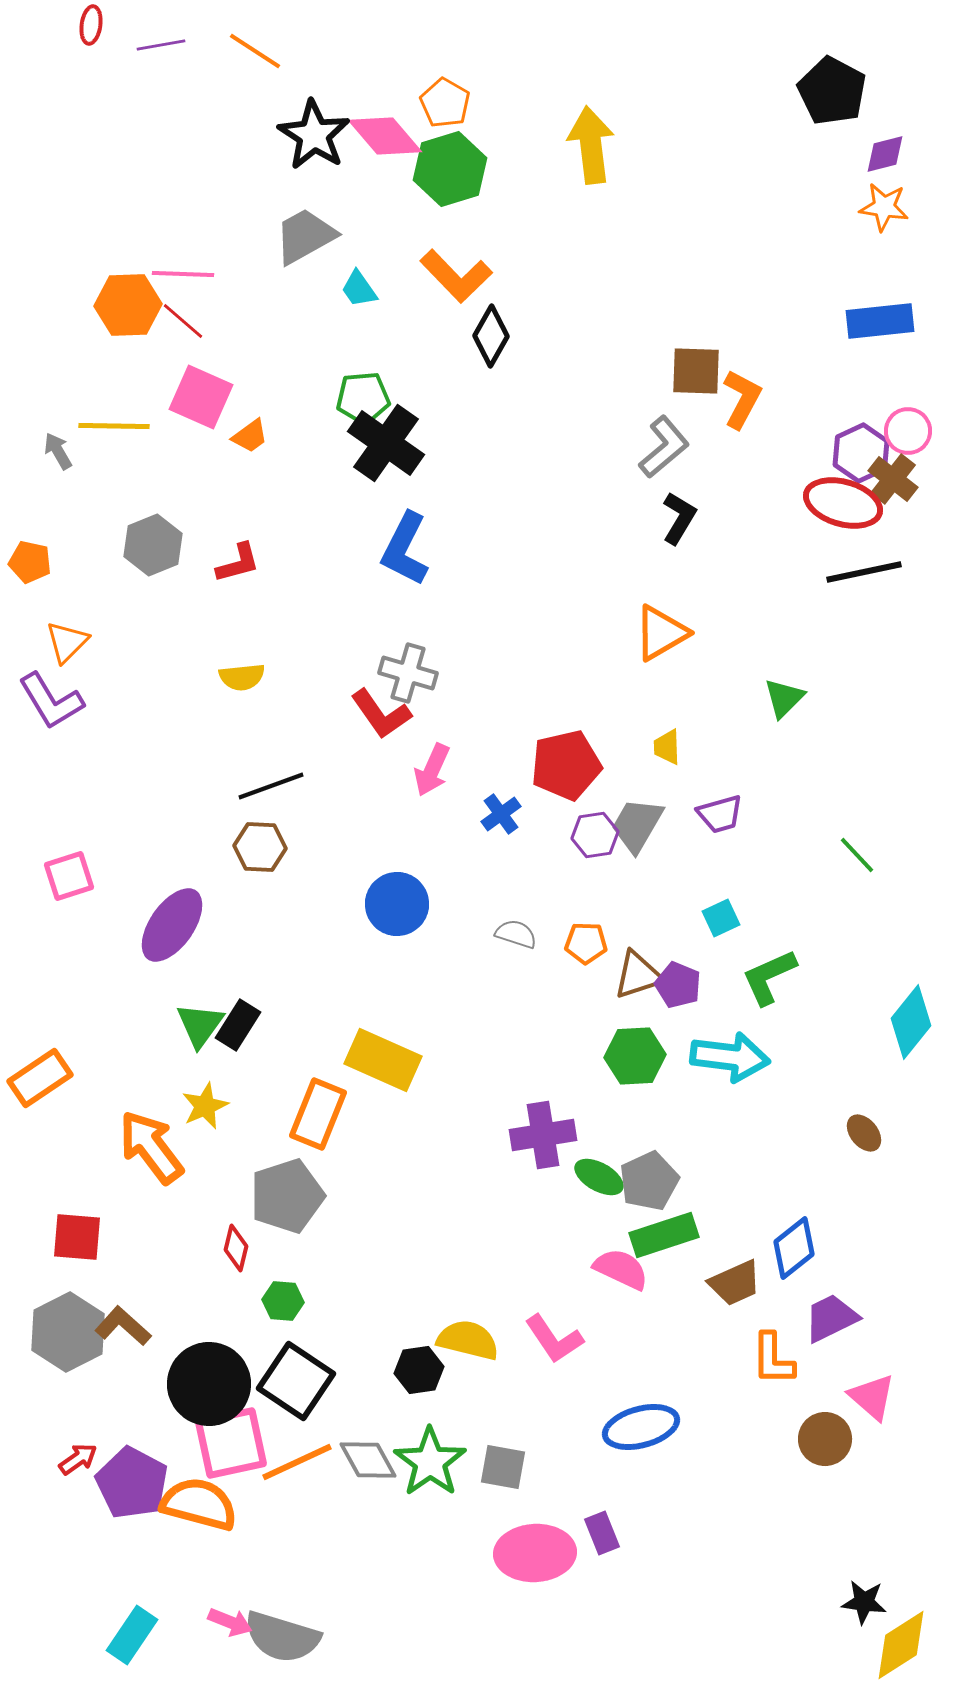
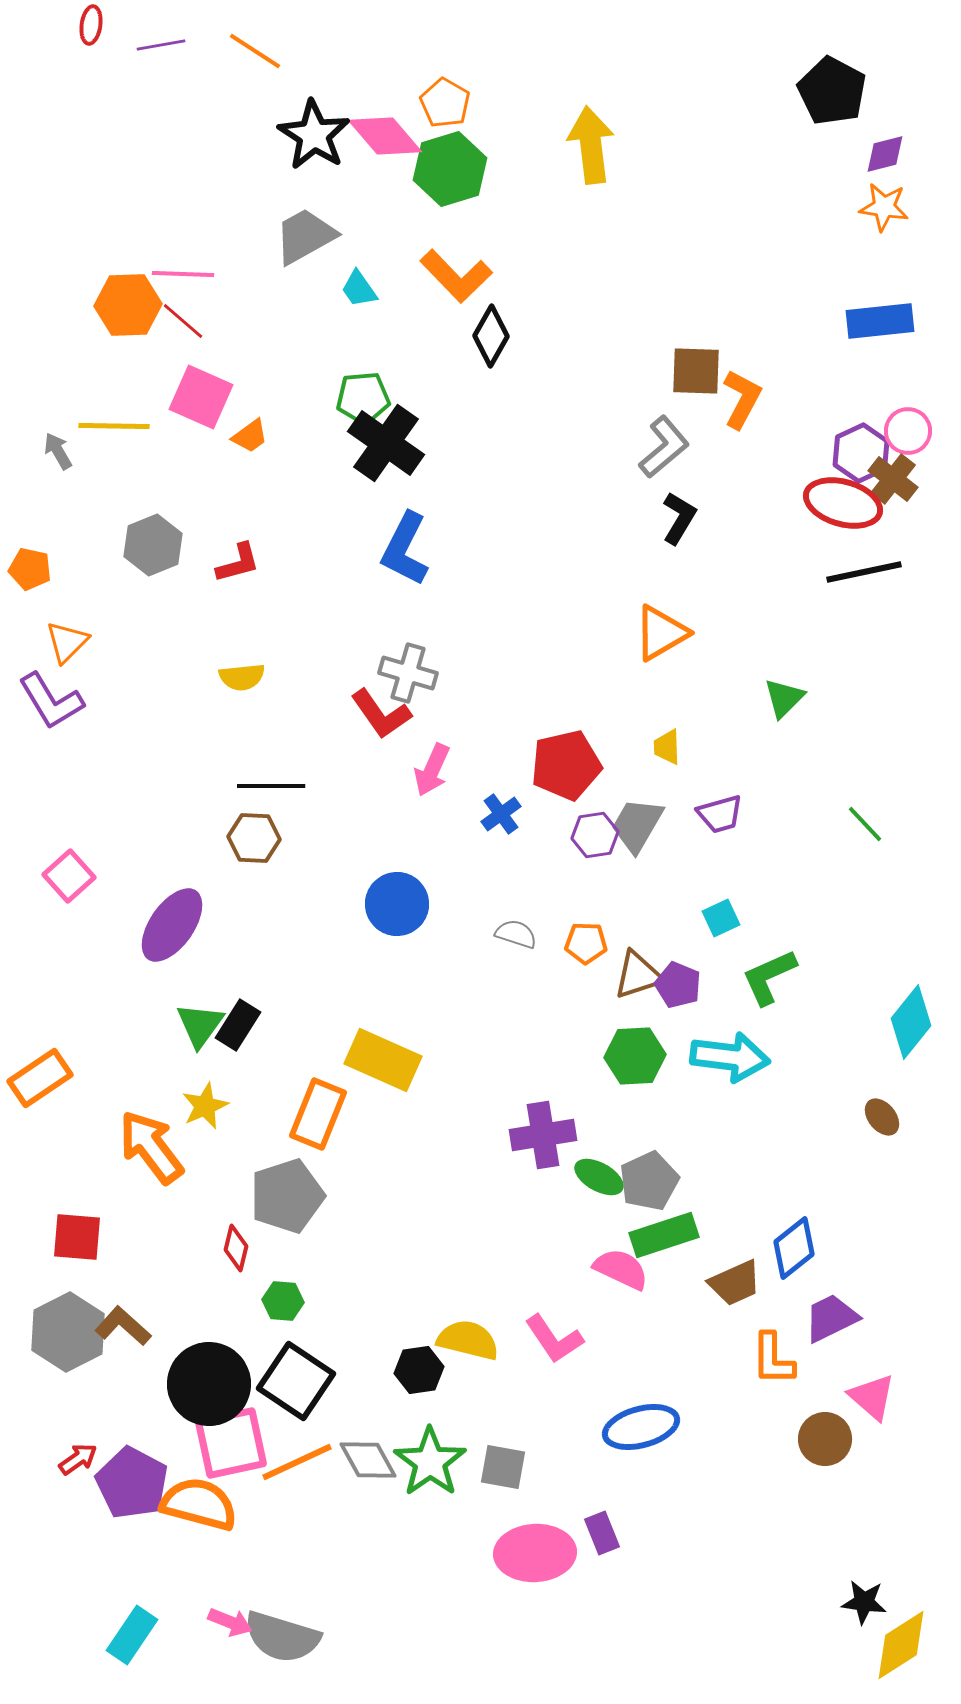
orange pentagon at (30, 562): moved 7 px down
black line at (271, 786): rotated 20 degrees clockwise
brown hexagon at (260, 847): moved 6 px left, 9 px up
green line at (857, 855): moved 8 px right, 31 px up
pink square at (69, 876): rotated 24 degrees counterclockwise
brown ellipse at (864, 1133): moved 18 px right, 16 px up
